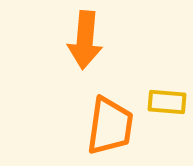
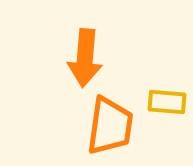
orange arrow: moved 18 px down
